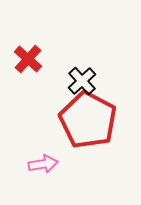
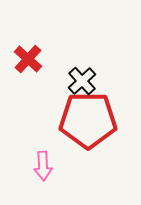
red pentagon: rotated 28 degrees counterclockwise
pink arrow: moved 2 px down; rotated 96 degrees clockwise
